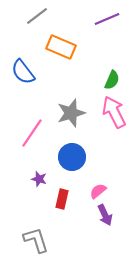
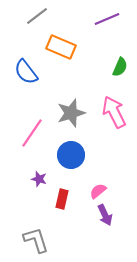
blue semicircle: moved 3 px right
green semicircle: moved 8 px right, 13 px up
blue circle: moved 1 px left, 2 px up
